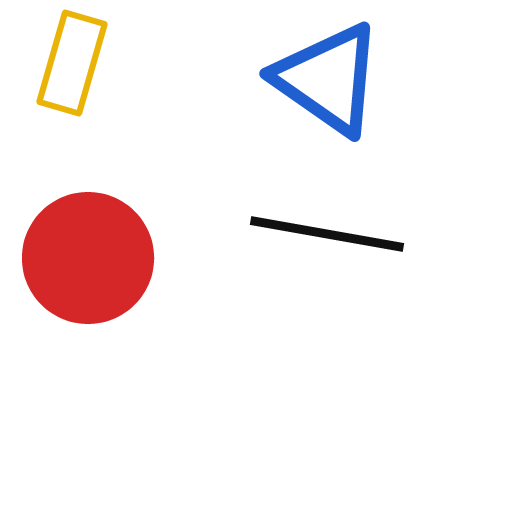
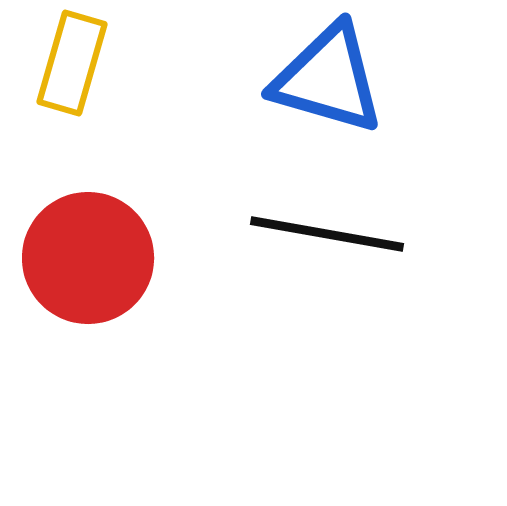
blue triangle: rotated 19 degrees counterclockwise
